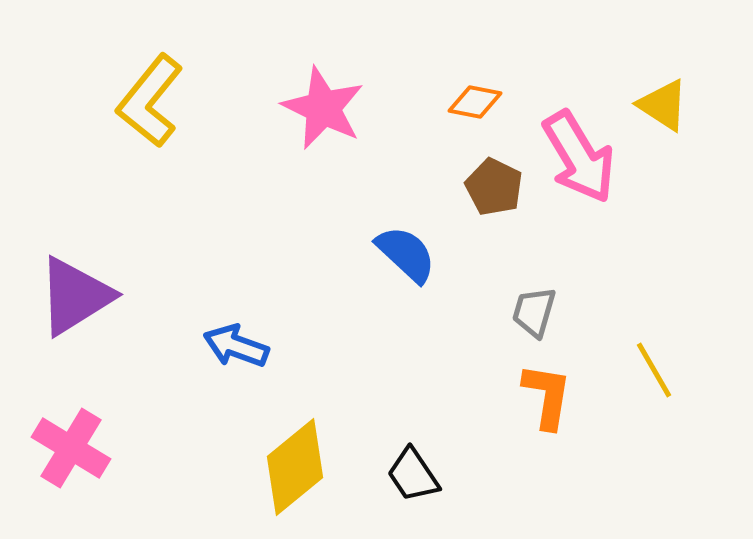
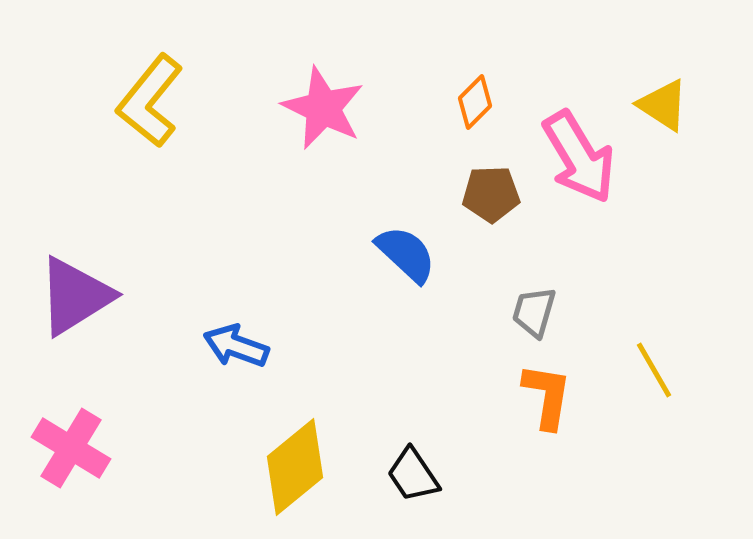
orange diamond: rotated 56 degrees counterclockwise
brown pentagon: moved 3 px left, 7 px down; rotated 28 degrees counterclockwise
